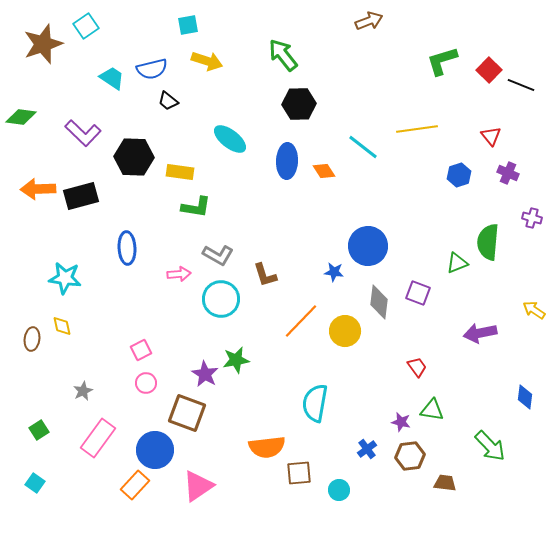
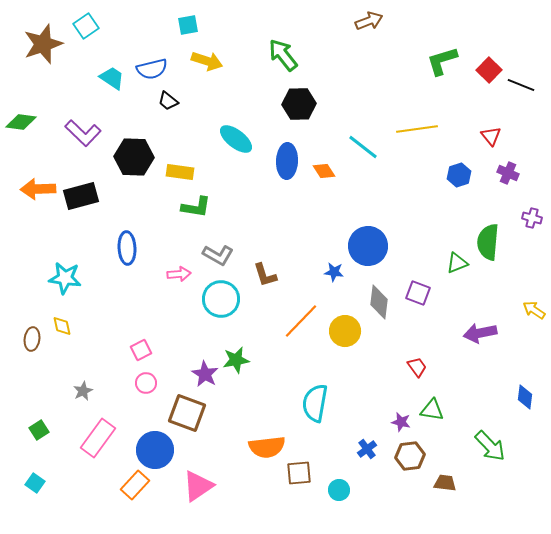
green diamond at (21, 117): moved 5 px down
cyan ellipse at (230, 139): moved 6 px right
